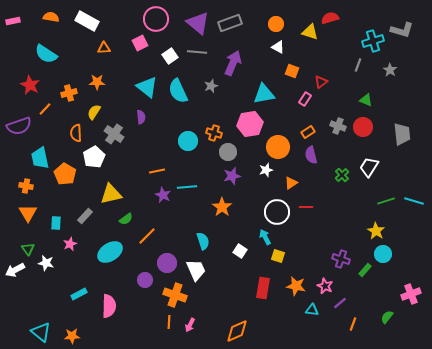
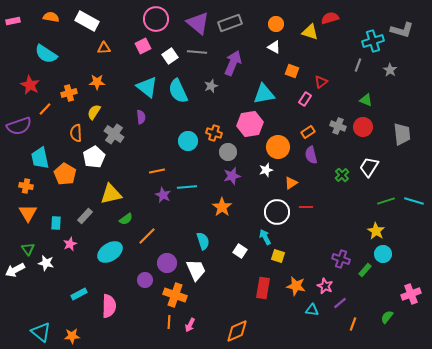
pink square at (140, 43): moved 3 px right, 3 px down
white triangle at (278, 47): moved 4 px left
